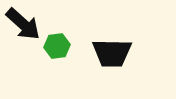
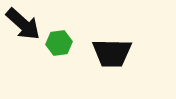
green hexagon: moved 2 px right, 3 px up
